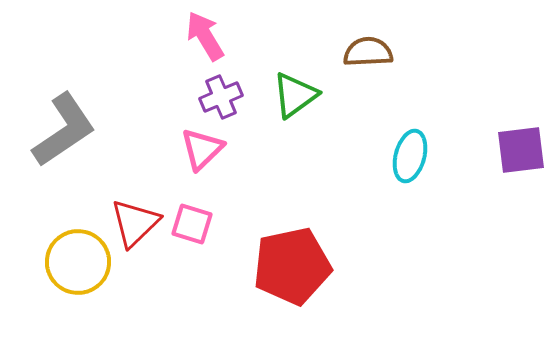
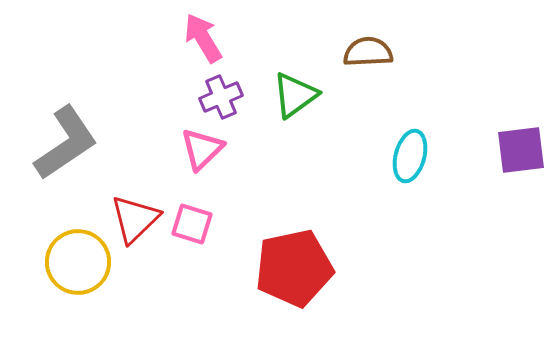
pink arrow: moved 2 px left, 2 px down
gray L-shape: moved 2 px right, 13 px down
red triangle: moved 4 px up
red pentagon: moved 2 px right, 2 px down
